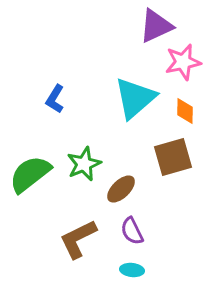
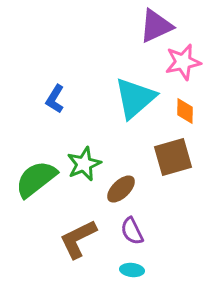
green semicircle: moved 6 px right, 5 px down
